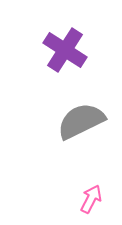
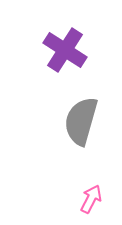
gray semicircle: rotated 48 degrees counterclockwise
